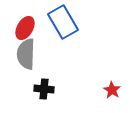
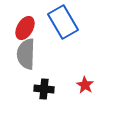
red star: moved 27 px left, 5 px up
